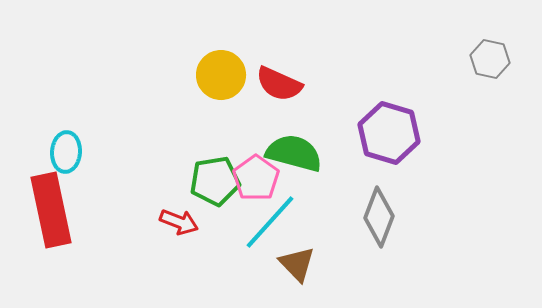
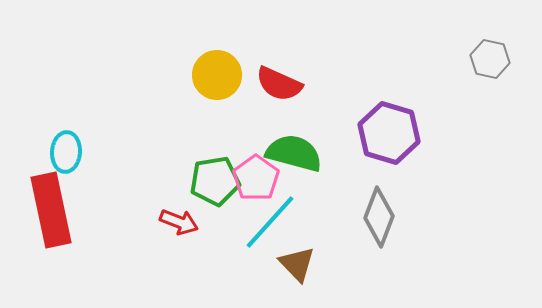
yellow circle: moved 4 px left
